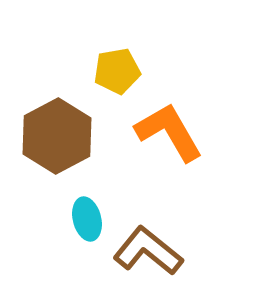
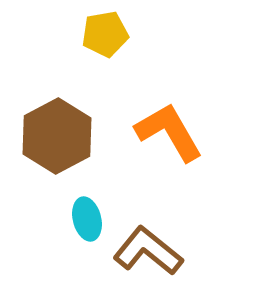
yellow pentagon: moved 12 px left, 37 px up
